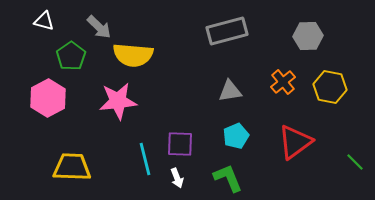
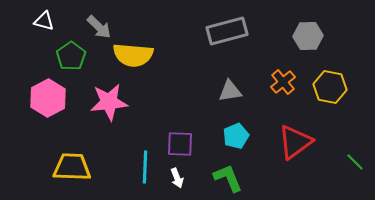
pink star: moved 9 px left, 1 px down
cyan line: moved 8 px down; rotated 16 degrees clockwise
